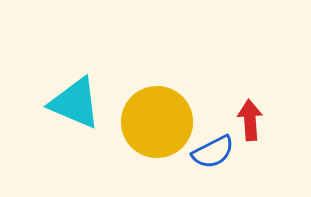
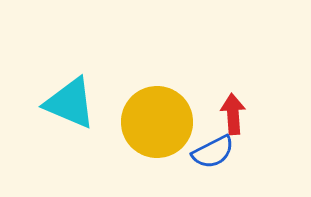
cyan triangle: moved 5 px left
red arrow: moved 17 px left, 6 px up
